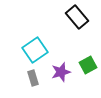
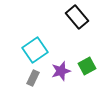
green square: moved 1 px left, 1 px down
purple star: moved 1 px up
gray rectangle: rotated 42 degrees clockwise
